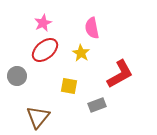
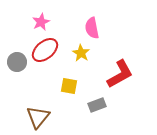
pink star: moved 2 px left, 1 px up
gray circle: moved 14 px up
